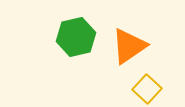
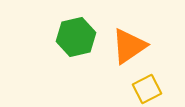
yellow square: rotated 20 degrees clockwise
